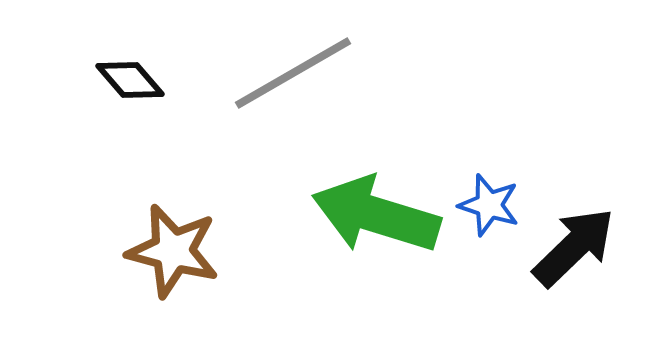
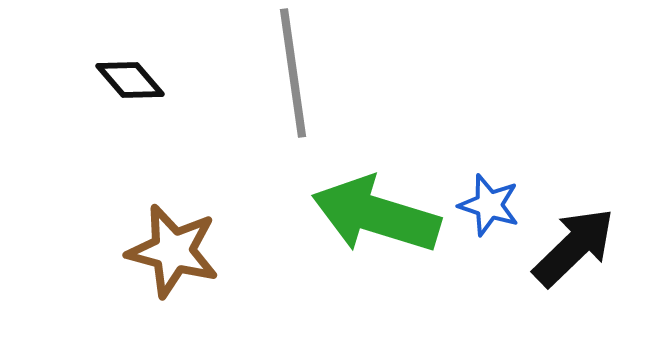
gray line: rotated 68 degrees counterclockwise
